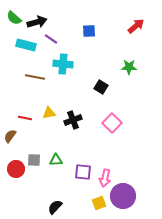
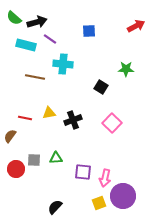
red arrow: rotated 12 degrees clockwise
purple line: moved 1 px left
green star: moved 3 px left, 2 px down
green triangle: moved 2 px up
